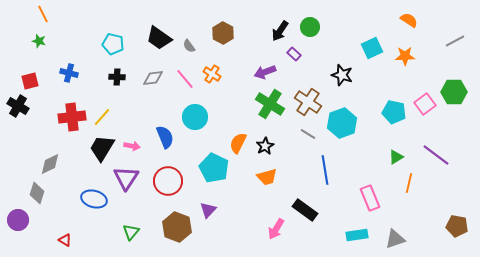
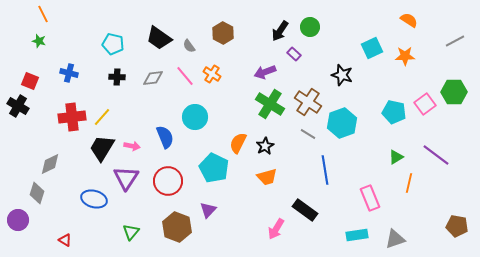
pink line at (185, 79): moved 3 px up
red square at (30, 81): rotated 36 degrees clockwise
